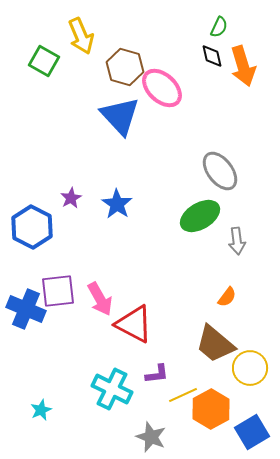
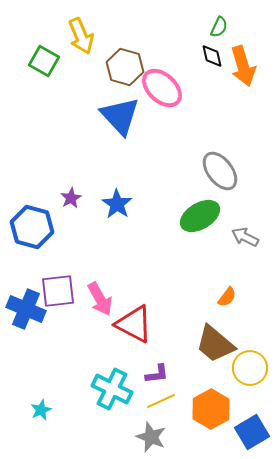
blue hexagon: rotated 12 degrees counterclockwise
gray arrow: moved 8 px right, 4 px up; rotated 124 degrees clockwise
yellow line: moved 22 px left, 6 px down
